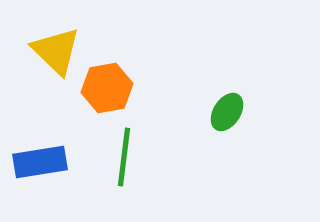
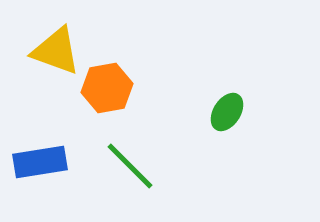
yellow triangle: rotated 24 degrees counterclockwise
green line: moved 6 px right, 9 px down; rotated 52 degrees counterclockwise
